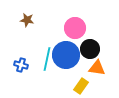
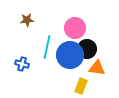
brown star: rotated 16 degrees counterclockwise
black circle: moved 3 px left
blue circle: moved 4 px right
cyan line: moved 12 px up
blue cross: moved 1 px right, 1 px up
yellow rectangle: rotated 14 degrees counterclockwise
